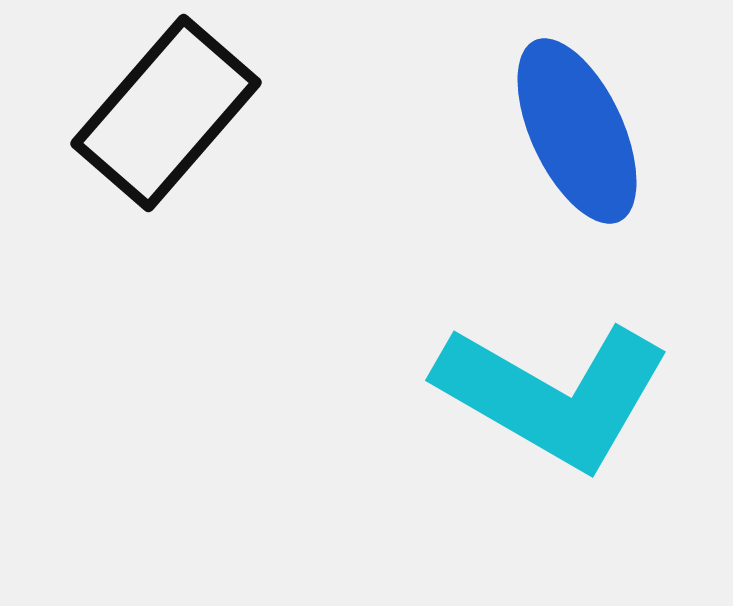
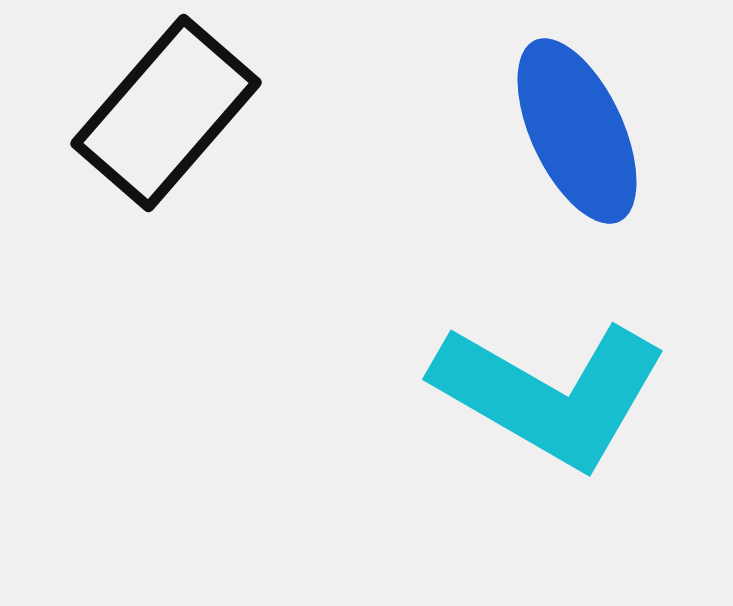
cyan L-shape: moved 3 px left, 1 px up
